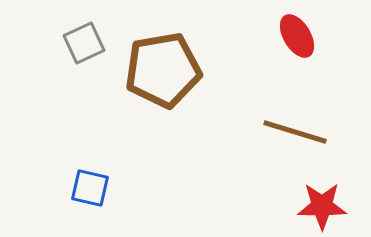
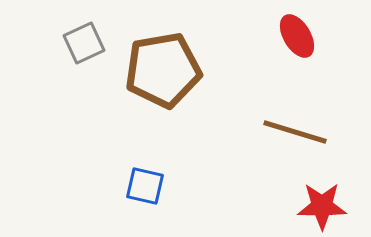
blue square: moved 55 px right, 2 px up
